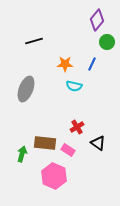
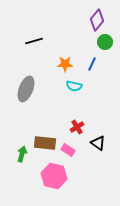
green circle: moved 2 px left
pink hexagon: rotated 10 degrees counterclockwise
